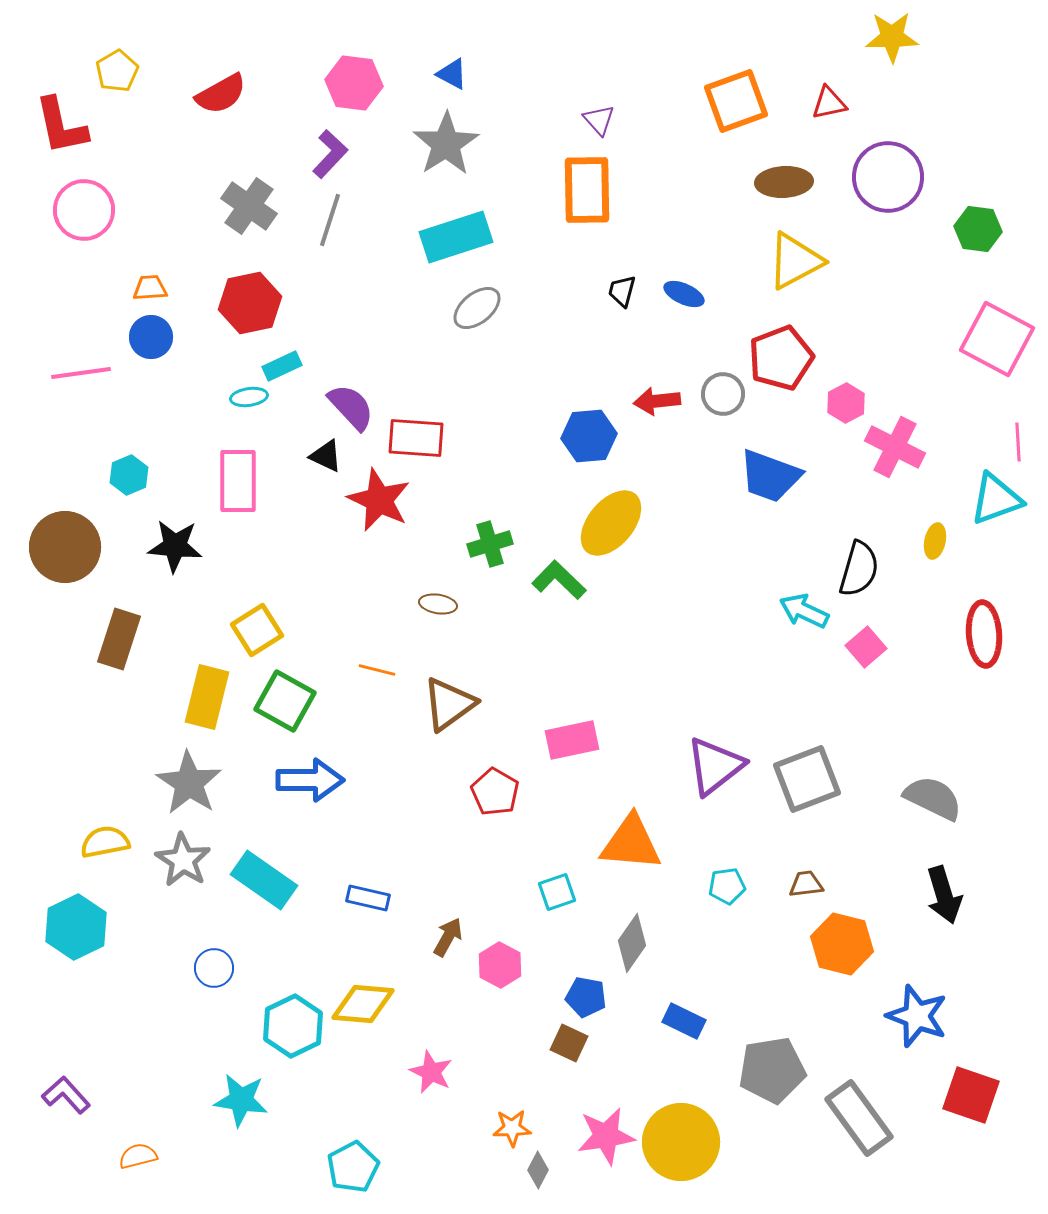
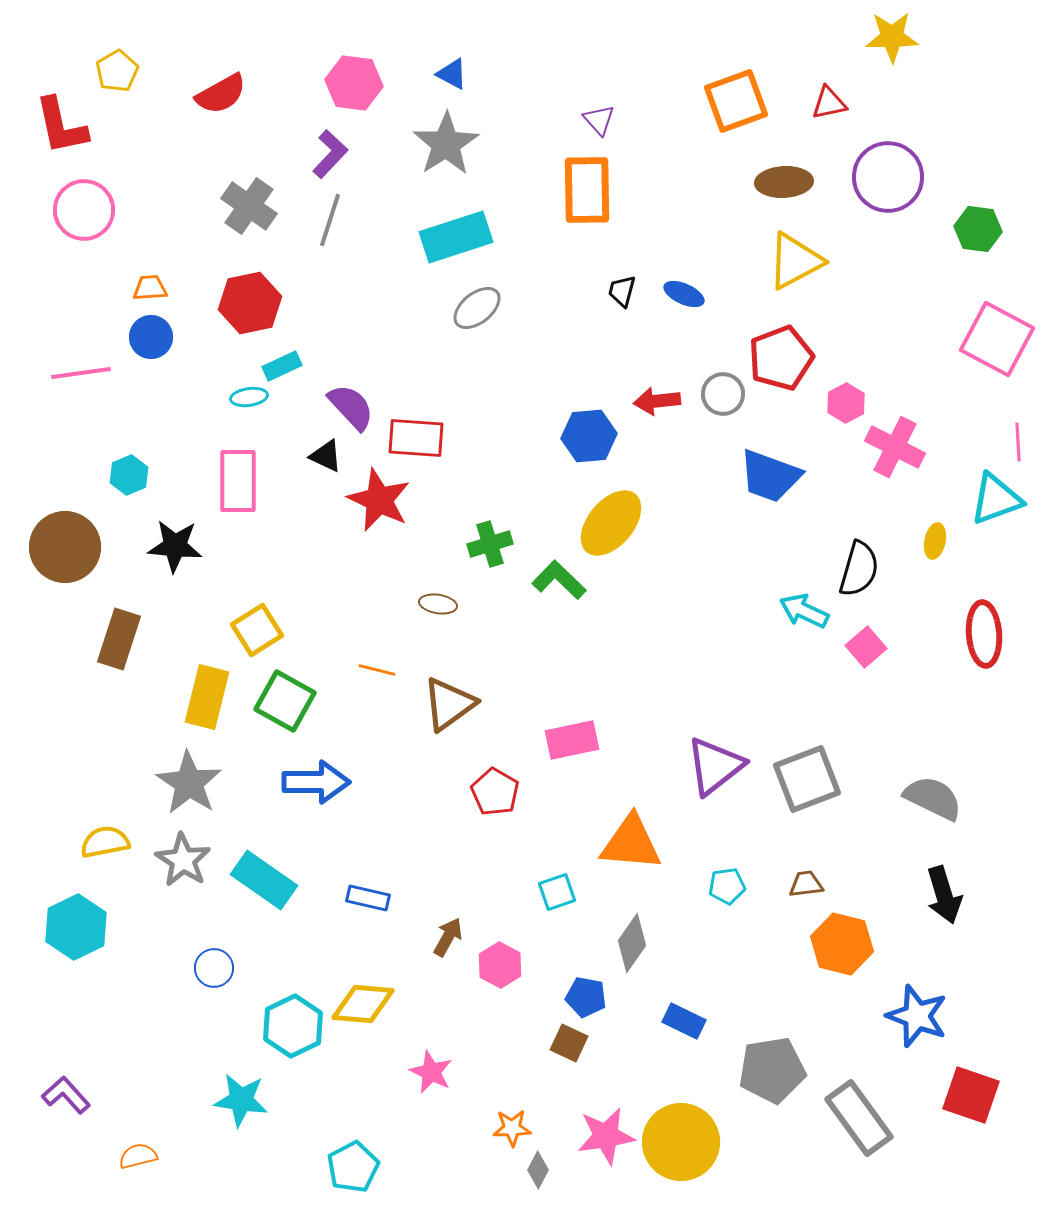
blue arrow at (310, 780): moved 6 px right, 2 px down
